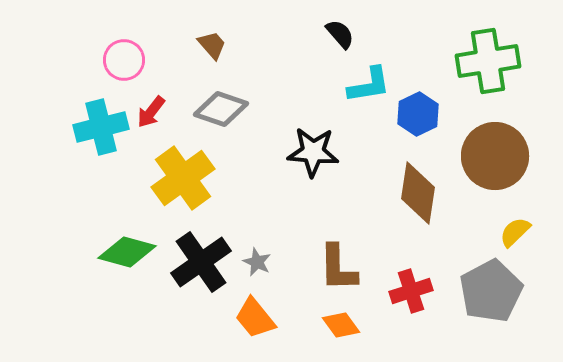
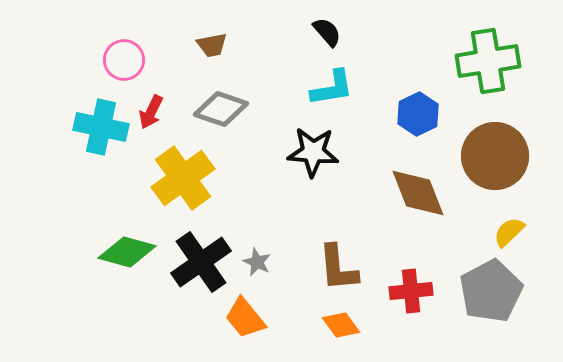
black semicircle: moved 13 px left, 2 px up
brown trapezoid: rotated 120 degrees clockwise
cyan L-shape: moved 37 px left, 3 px down
red arrow: rotated 12 degrees counterclockwise
cyan cross: rotated 26 degrees clockwise
brown diamond: rotated 30 degrees counterclockwise
yellow semicircle: moved 6 px left
brown L-shape: rotated 4 degrees counterclockwise
red cross: rotated 12 degrees clockwise
orange trapezoid: moved 10 px left
